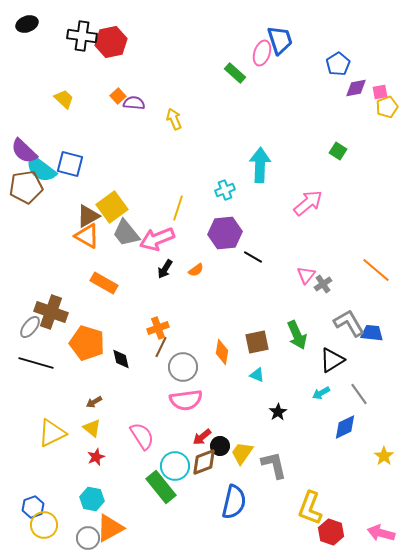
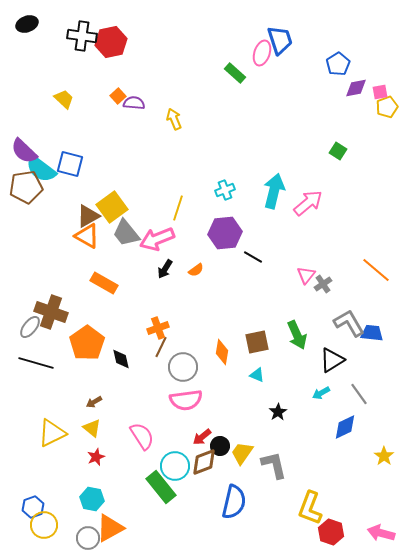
cyan arrow at (260, 165): moved 14 px right, 26 px down; rotated 12 degrees clockwise
orange pentagon at (87, 343): rotated 20 degrees clockwise
